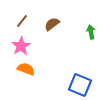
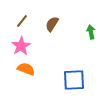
brown semicircle: rotated 21 degrees counterclockwise
blue square: moved 6 px left, 5 px up; rotated 25 degrees counterclockwise
